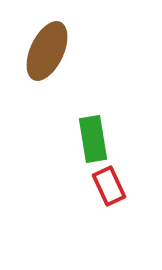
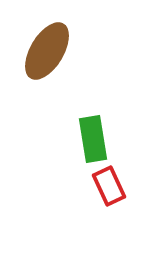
brown ellipse: rotated 6 degrees clockwise
